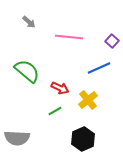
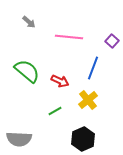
blue line: moved 6 px left; rotated 45 degrees counterclockwise
red arrow: moved 7 px up
gray semicircle: moved 2 px right, 1 px down
